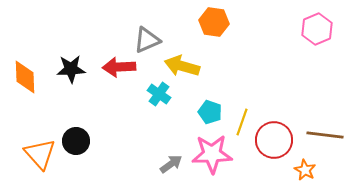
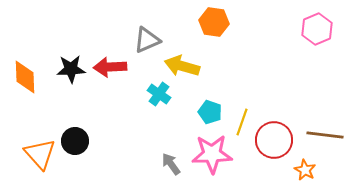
red arrow: moved 9 px left
black circle: moved 1 px left
gray arrow: rotated 90 degrees counterclockwise
